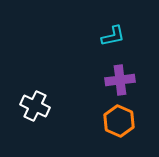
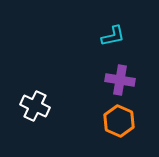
purple cross: rotated 16 degrees clockwise
